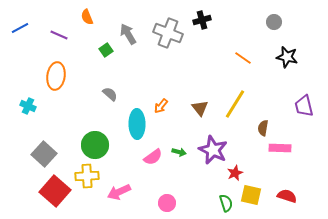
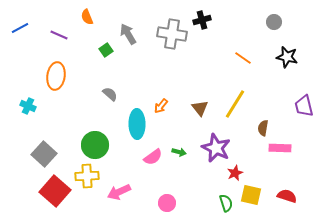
gray cross: moved 4 px right, 1 px down; rotated 12 degrees counterclockwise
purple star: moved 3 px right, 2 px up
